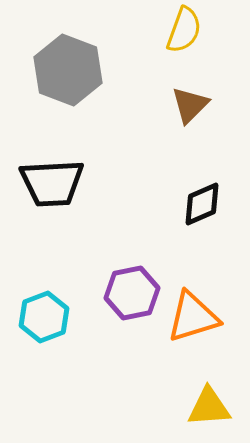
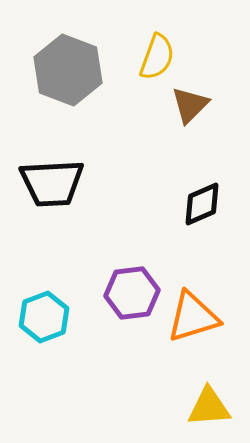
yellow semicircle: moved 27 px left, 27 px down
purple hexagon: rotated 4 degrees clockwise
